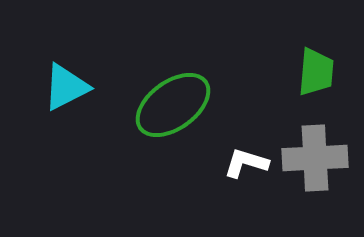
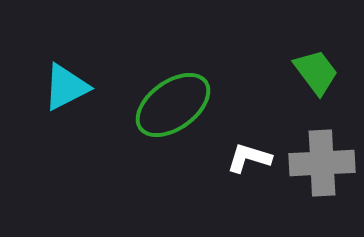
green trapezoid: rotated 42 degrees counterclockwise
gray cross: moved 7 px right, 5 px down
white L-shape: moved 3 px right, 5 px up
